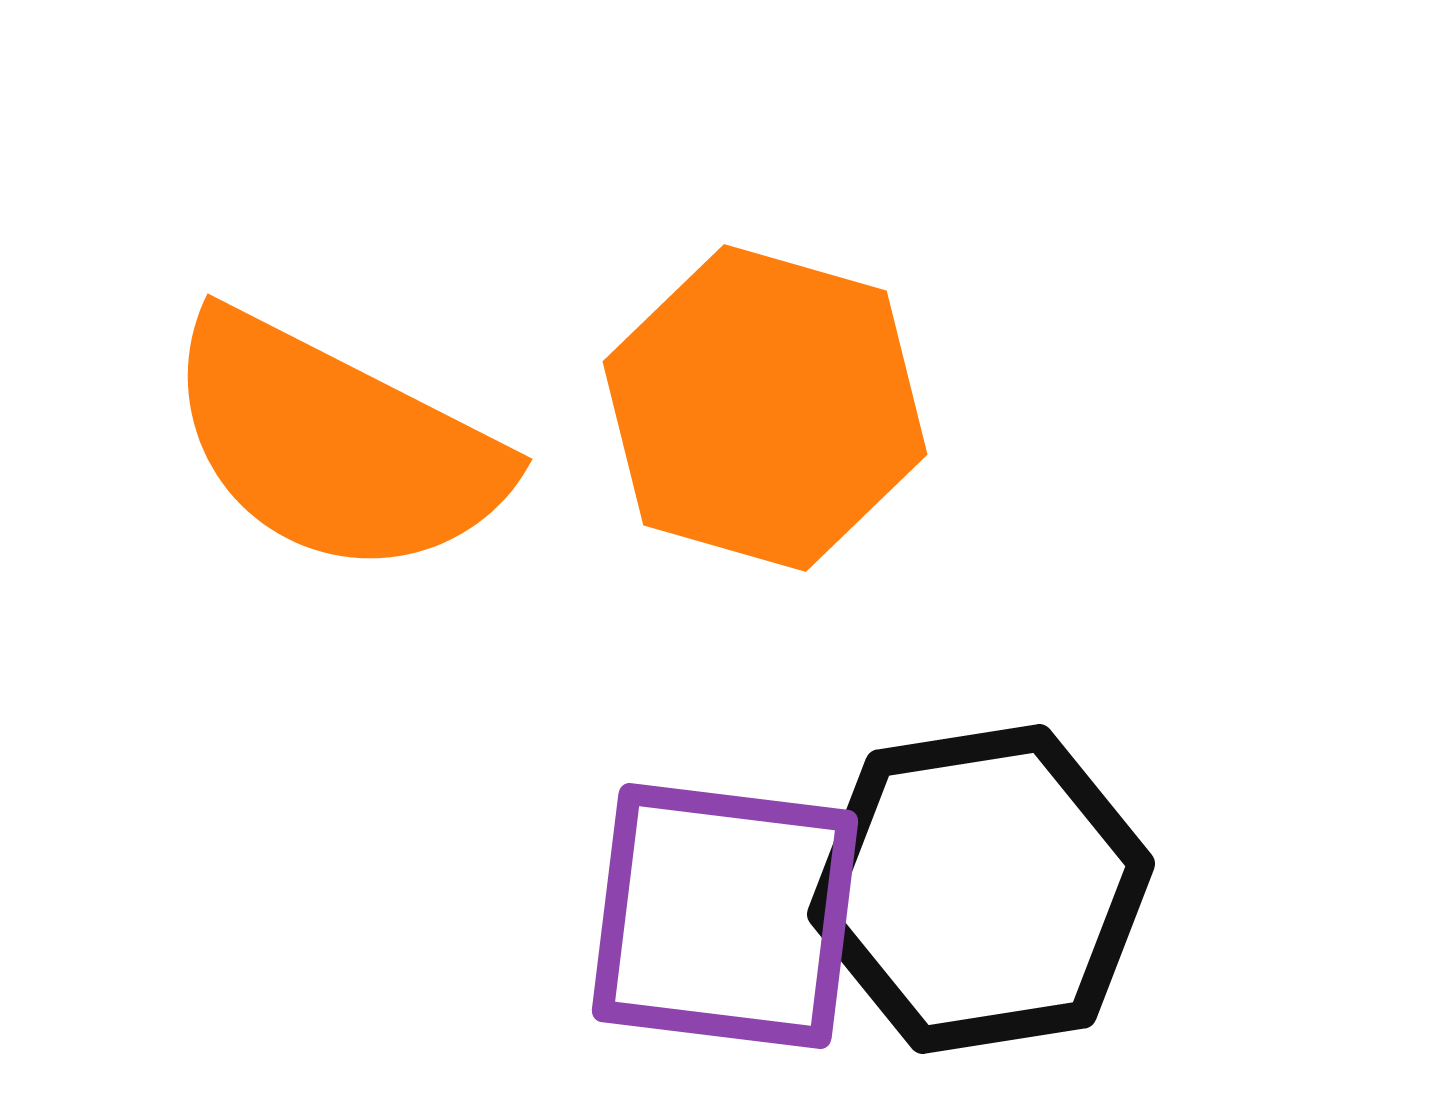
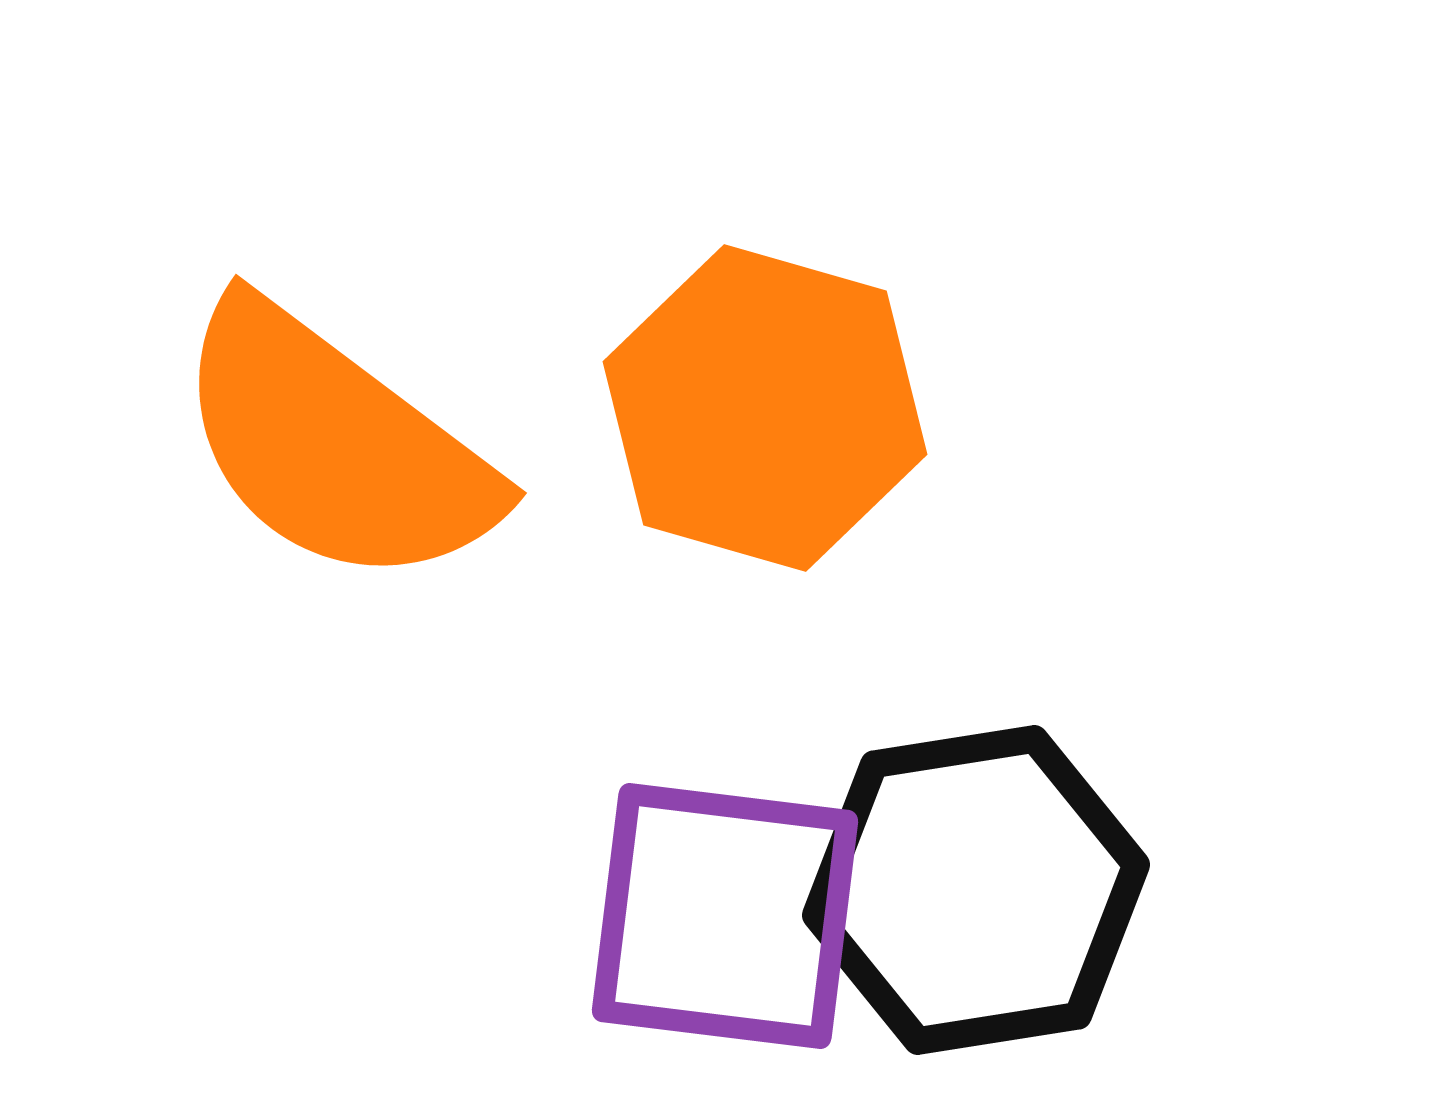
orange semicircle: rotated 10 degrees clockwise
black hexagon: moved 5 px left, 1 px down
